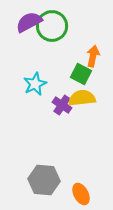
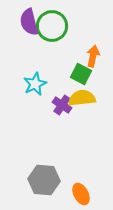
purple semicircle: rotated 76 degrees counterclockwise
